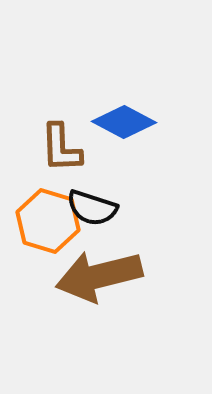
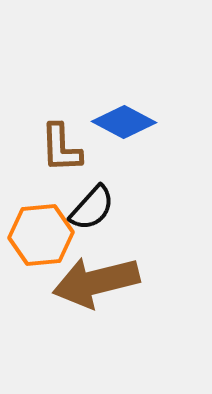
black semicircle: rotated 66 degrees counterclockwise
orange hexagon: moved 7 px left, 14 px down; rotated 22 degrees counterclockwise
brown arrow: moved 3 px left, 6 px down
